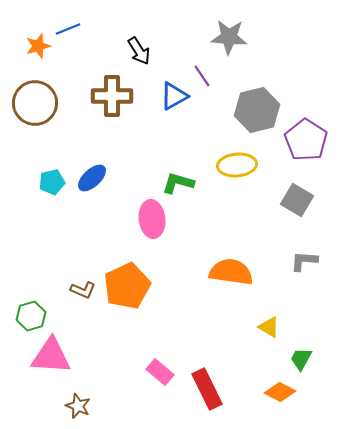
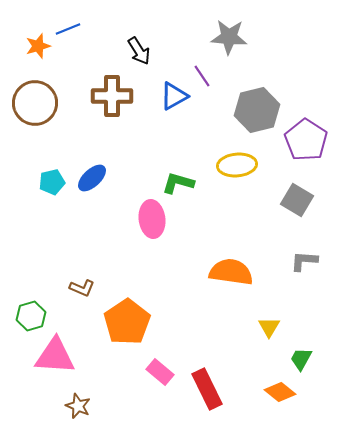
orange pentagon: moved 36 px down; rotated 9 degrees counterclockwise
brown L-shape: moved 1 px left, 2 px up
yellow triangle: rotated 30 degrees clockwise
pink triangle: moved 4 px right
orange diamond: rotated 12 degrees clockwise
